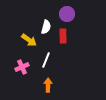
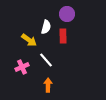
white line: rotated 63 degrees counterclockwise
